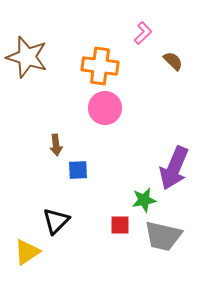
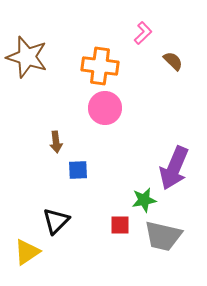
brown arrow: moved 3 px up
